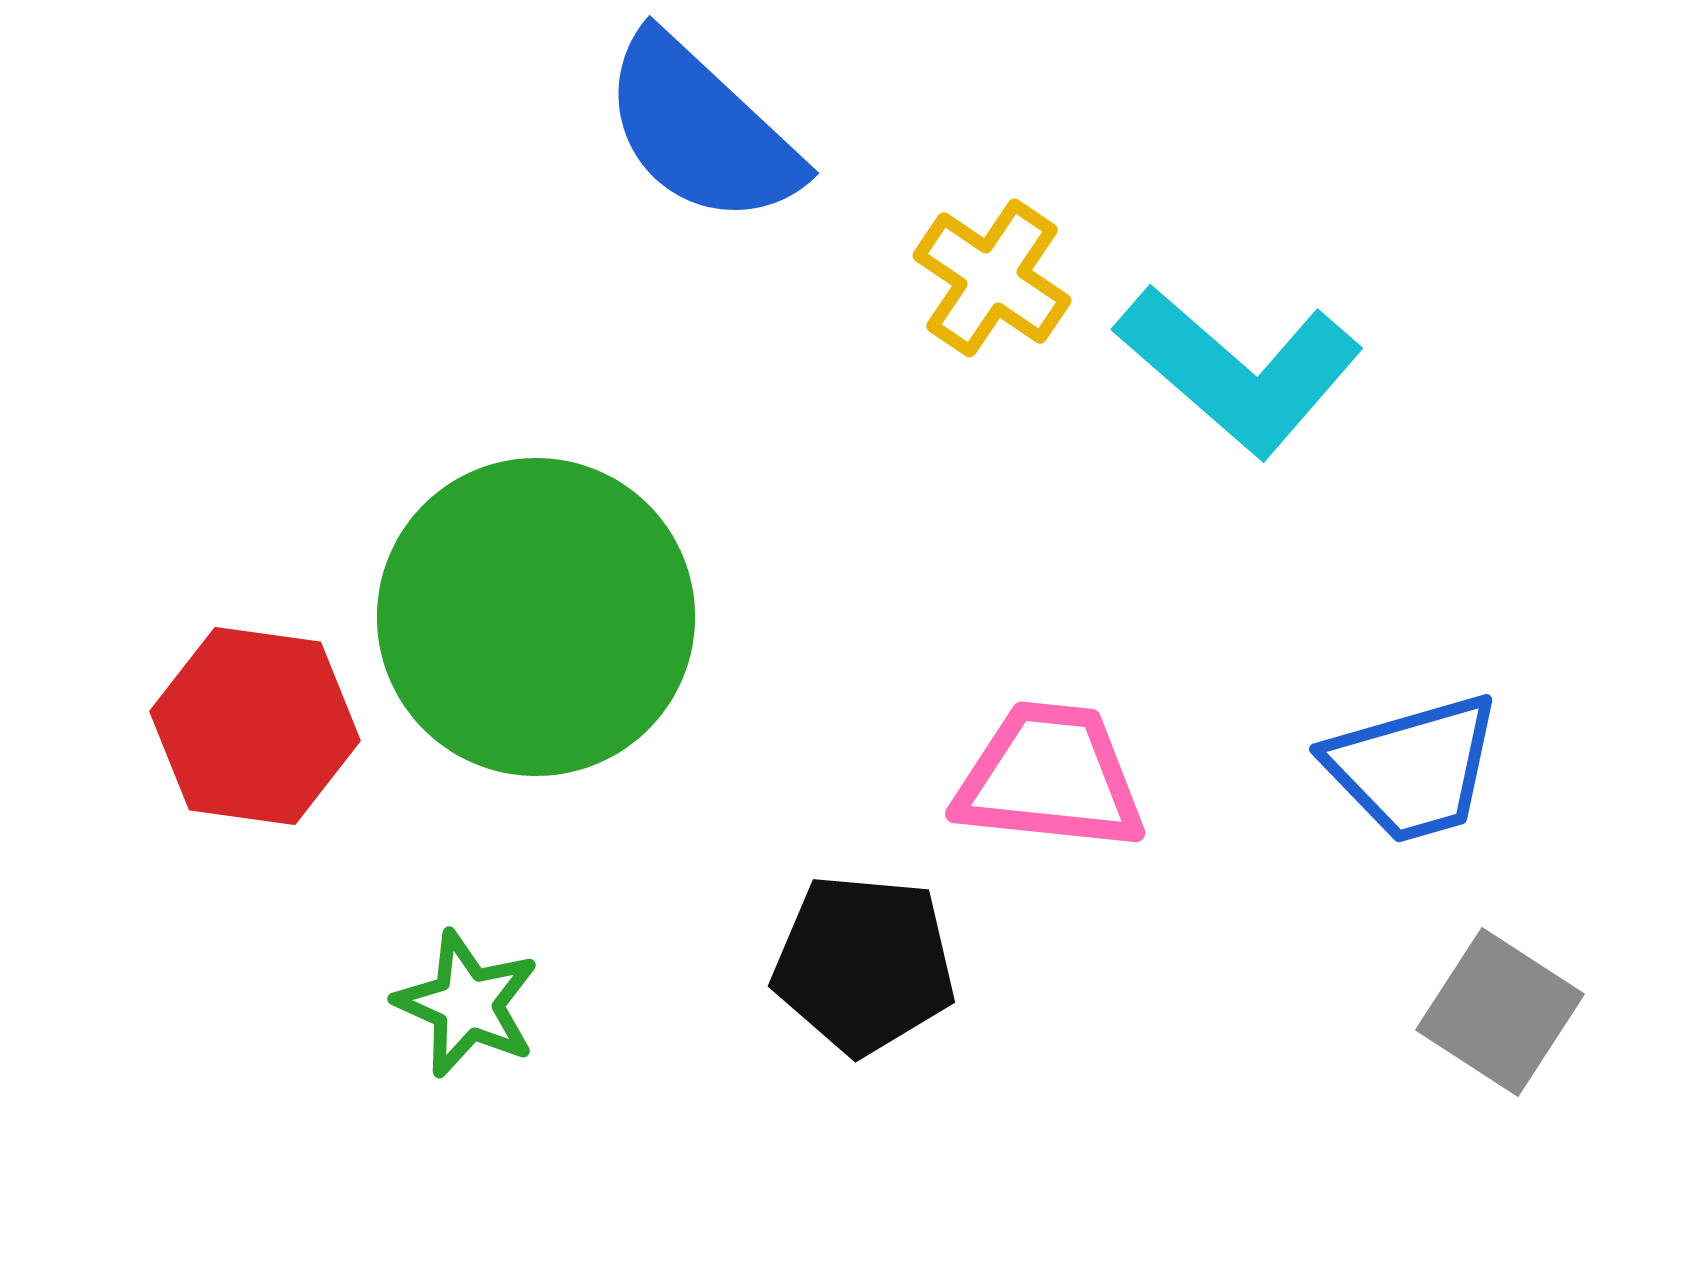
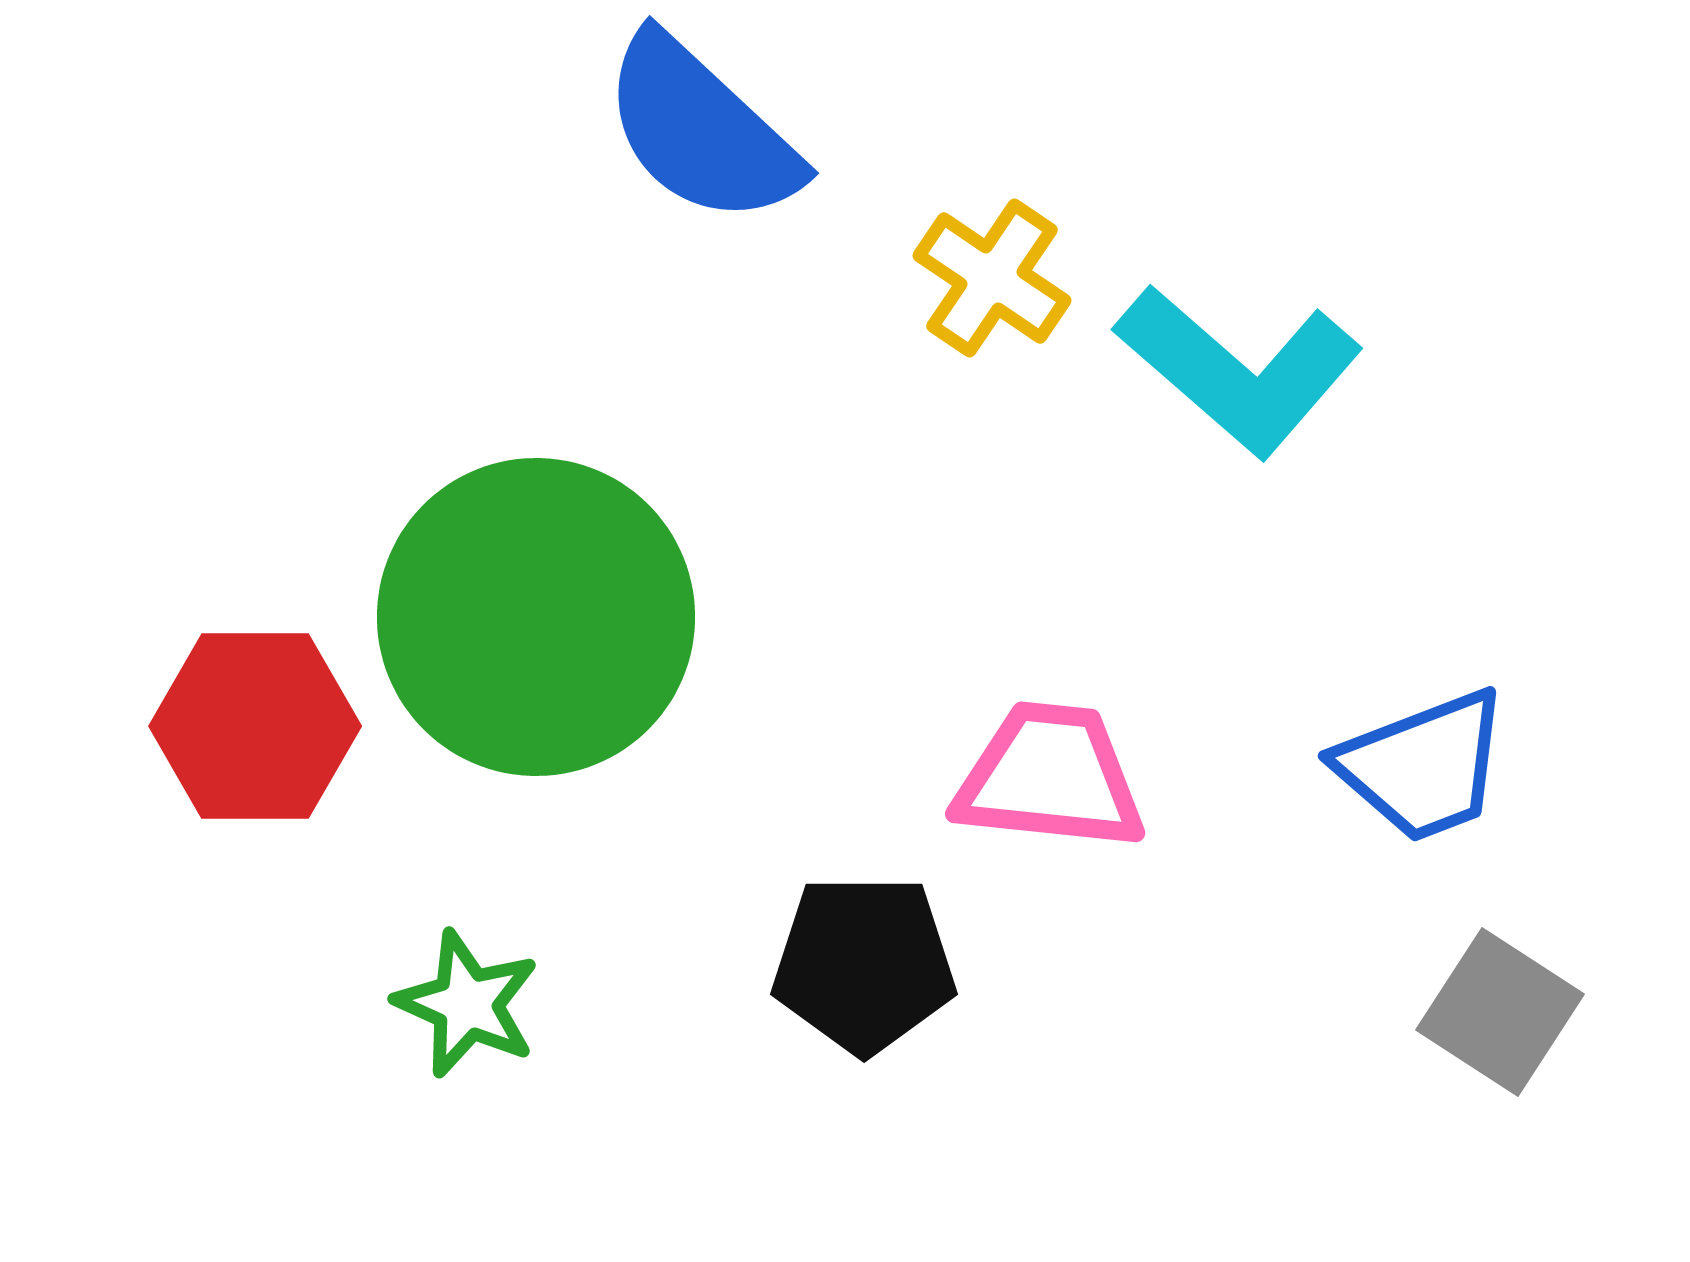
red hexagon: rotated 8 degrees counterclockwise
blue trapezoid: moved 10 px right, 2 px up; rotated 5 degrees counterclockwise
black pentagon: rotated 5 degrees counterclockwise
